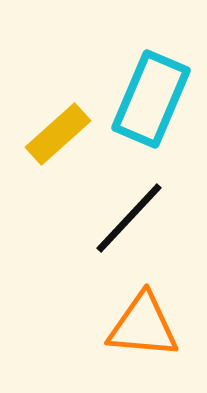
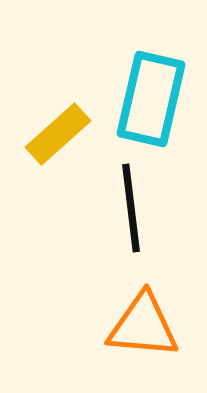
cyan rectangle: rotated 10 degrees counterclockwise
black line: moved 2 px right, 10 px up; rotated 50 degrees counterclockwise
